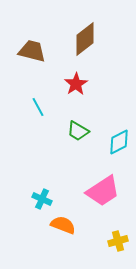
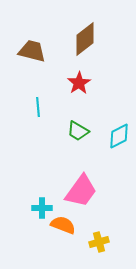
red star: moved 3 px right, 1 px up
cyan line: rotated 24 degrees clockwise
cyan diamond: moved 6 px up
pink trapezoid: moved 22 px left; rotated 21 degrees counterclockwise
cyan cross: moved 9 px down; rotated 24 degrees counterclockwise
yellow cross: moved 19 px left, 1 px down
